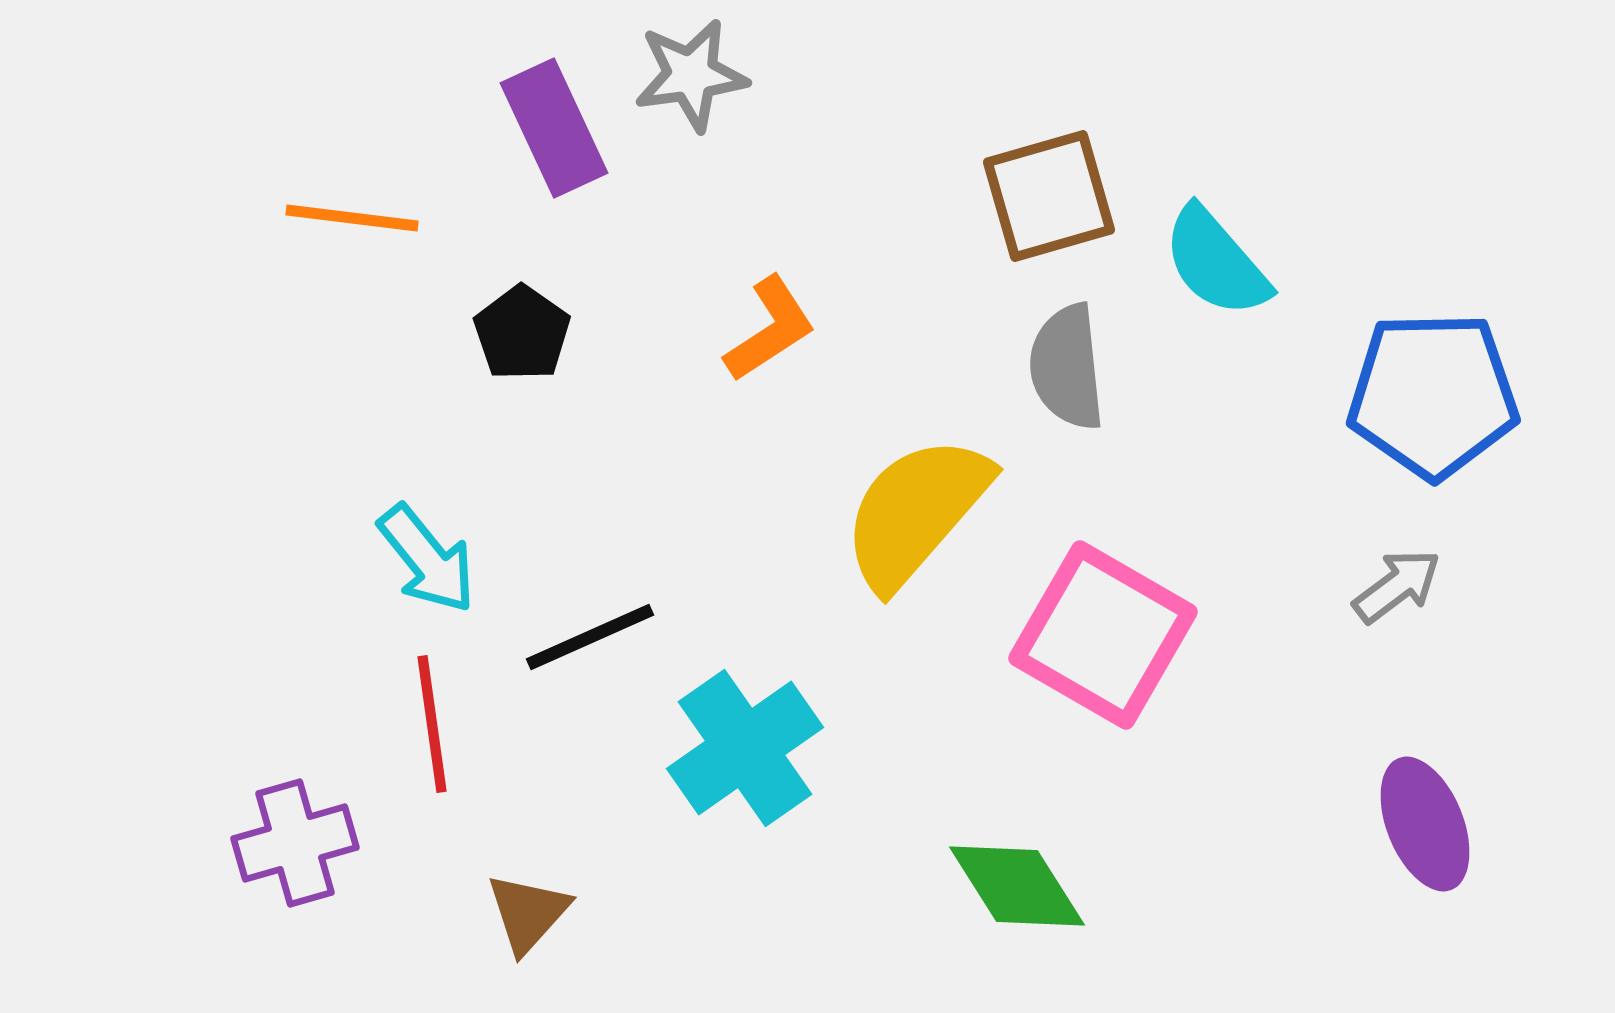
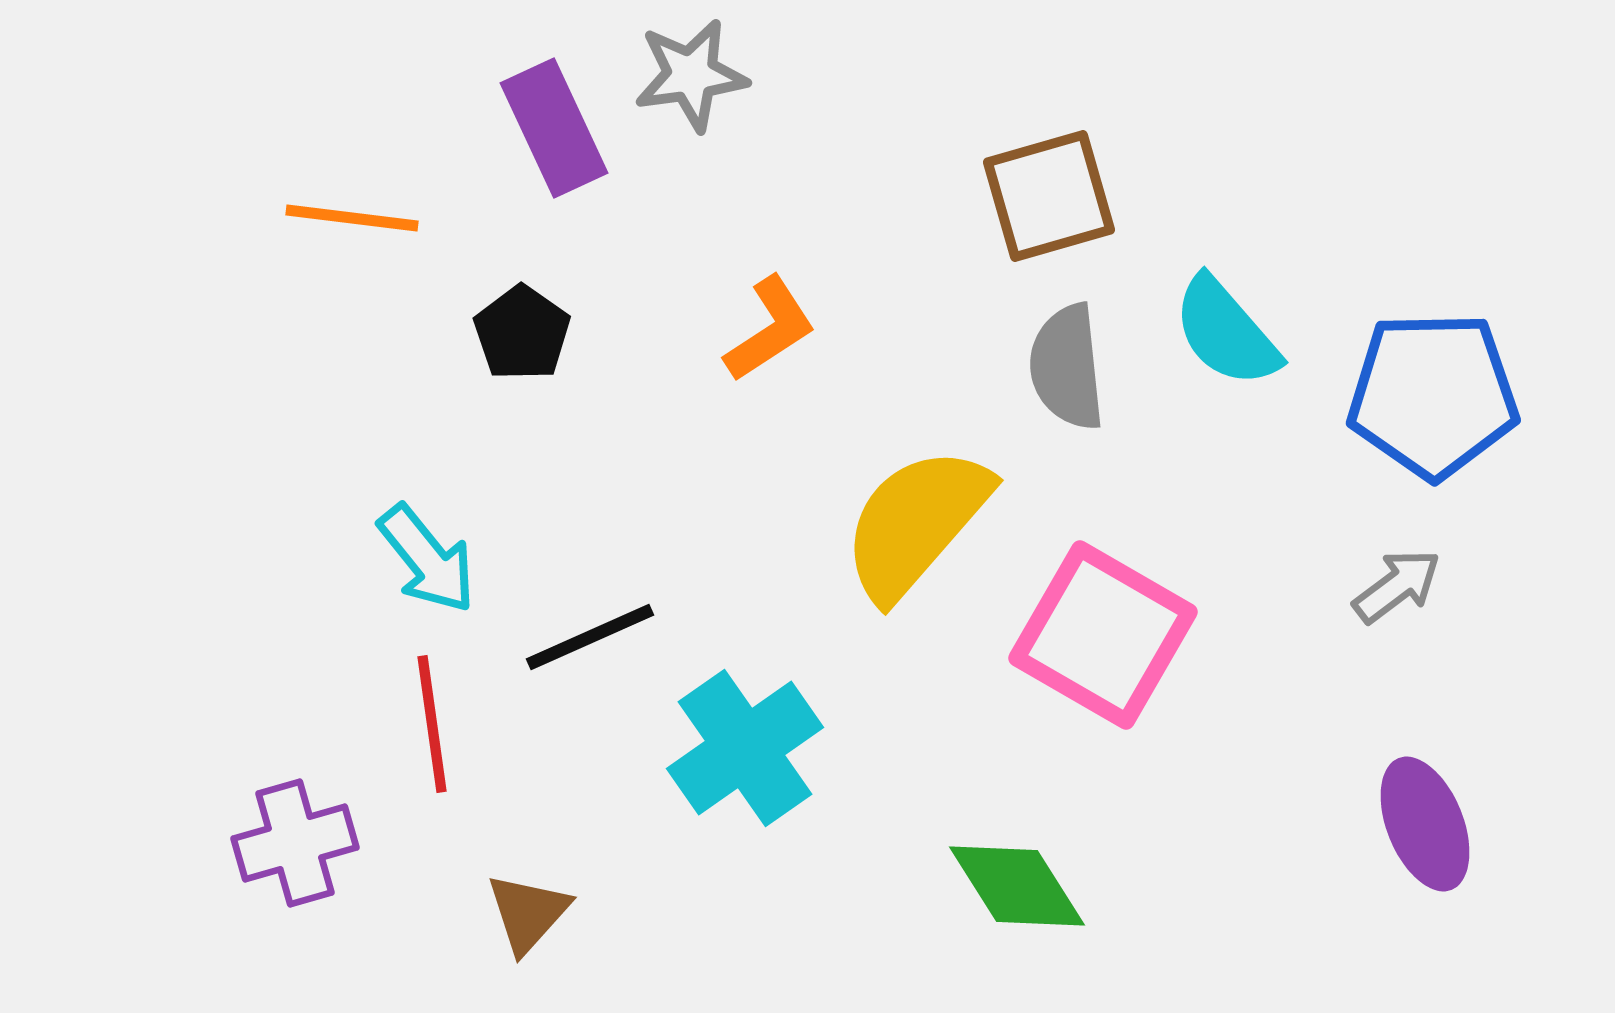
cyan semicircle: moved 10 px right, 70 px down
yellow semicircle: moved 11 px down
